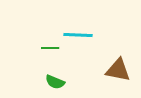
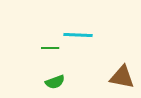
brown triangle: moved 4 px right, 7 px down
green semicircle: rotated 42 degrees counterclockwise
